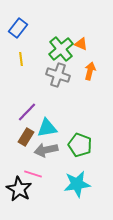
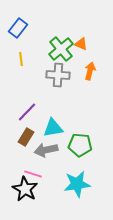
gray cross: rotated 15 degrees counterclockwise
cyan triangle: moved 6 px right
green pentagon: rotated 15 degrees counterclockwise
black star: moved 6 px right
